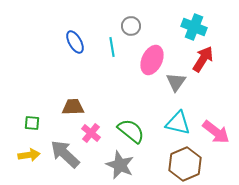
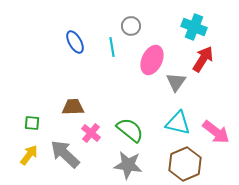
green semicircle: moved 1 px left, 1 px up
yellow arrow: rotated 45 degrees counterclockwise
gray star: moved 8 px right; rotated 16 degrees counterclockwise
